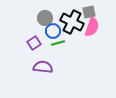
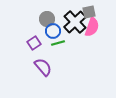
gray circle: moved 2 px right, 1 px down
black cross: moved 3 px right; rotated 20 degrees clockwise
purple semicircle: rotated 42 degrees clockwise
